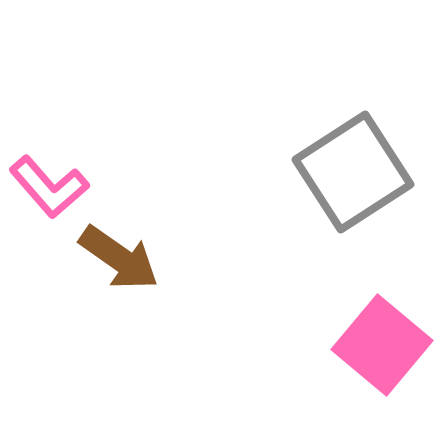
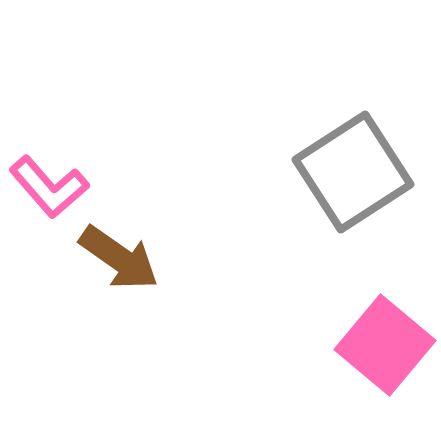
pink square: moved 3 px right
